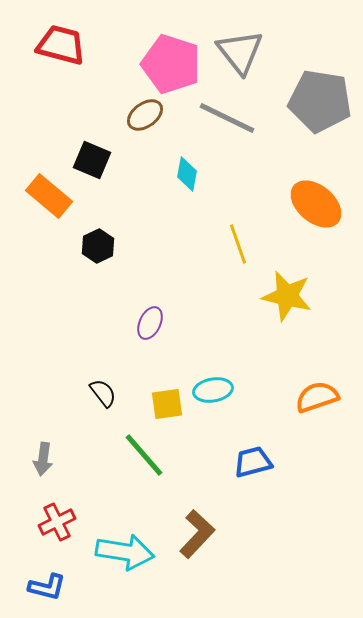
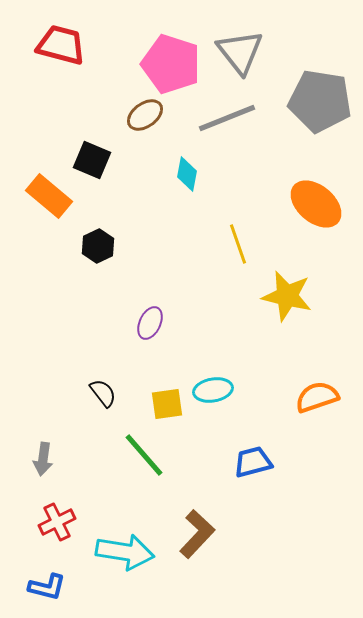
gray line: rotated 48 degrees counterclockwise
